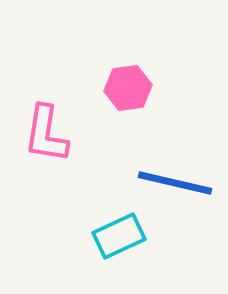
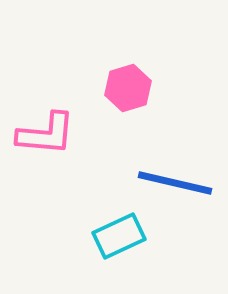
pink hexagon: rotated 9 degrees counterclockwise
pink L-shape: rotated 94 degrees counterclockwise
